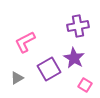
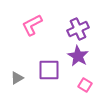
purple cross: moved 3 px down; rotated 15 degrees counterclockwise
pink L-shape: moved 7 px right, 17 px up
purple star: moved 4 px right, 2 px up
purple square: moved 1 px down; rotated 30 degrees clockwise
